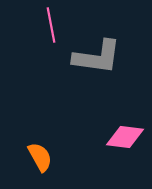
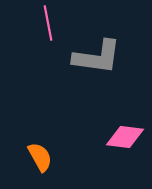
pink line: moved 3 px left, 2 px up
